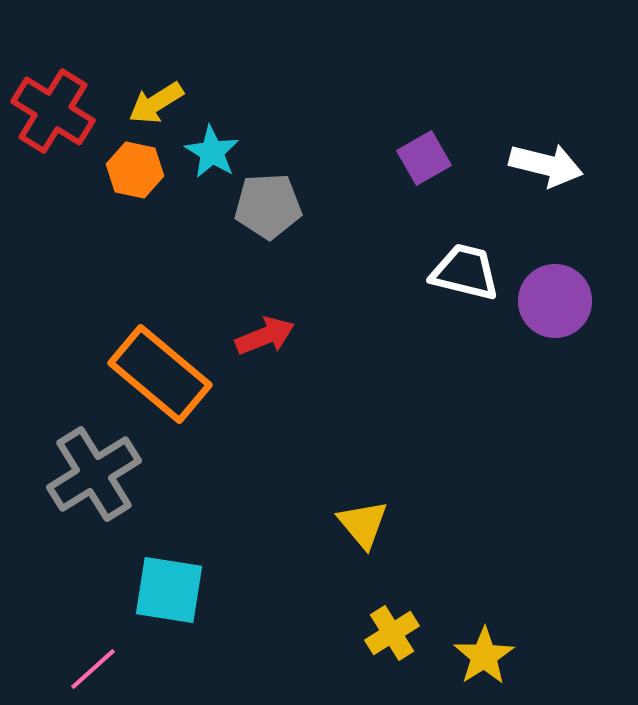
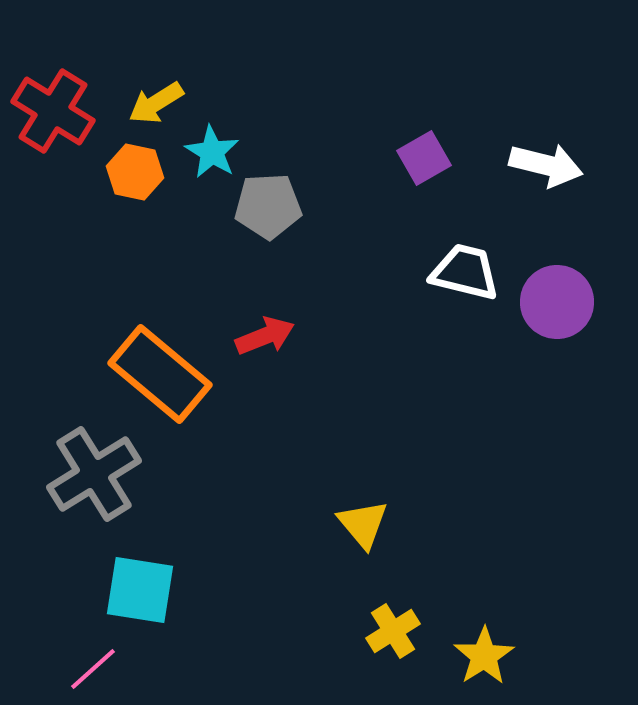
orange hexagon: moved 2 px down
purple circle: moved 2 px right, 1 px down
cyan square: moved 29 px left
yellow cross: moved 1 px right, 2 px up
